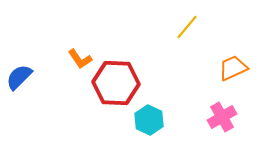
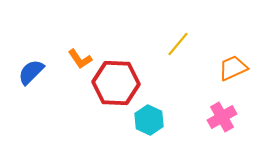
yellow line: moved 9 px left, 17 px down
blue semicircle: moved 12 px right, 5 px up
